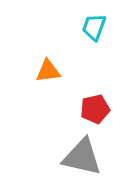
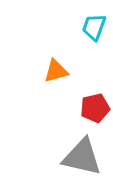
orange triangle: moved 8 px right; rotated 8 degrees counterclockwise
red pentagon: moved 1 px up
